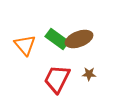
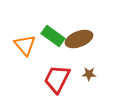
green rectangle: moved 4 px left, 3 px up
